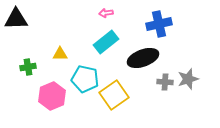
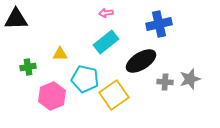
black ellipse: moved 2 px left, 3 px down; rotated 12 degrees counterclockwise
gray star: moved 2 px right
